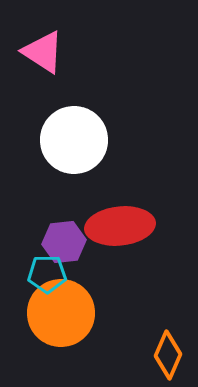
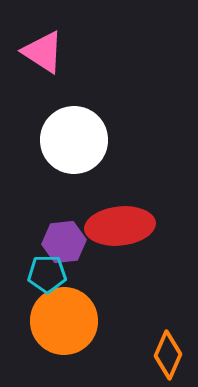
orange circle: moved 3 px right, 8 px down
